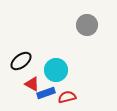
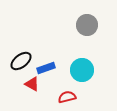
cyan circle: moved 26 px right
blue rectangle: moved 25 px up
